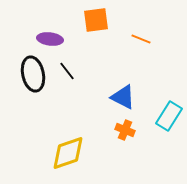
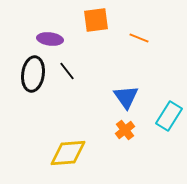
orange line: moved 2 px left, 1 px up
black ellipse: rotated 20 degrees clockwise
blue triangle: moved 3 px right; rotated 28 degrees clockwise
orange cross: rotated 30 degrees clockwise
yellow diamond: rotated 15 degrees clockwise
